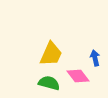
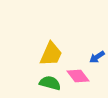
blue arrow: moved 2 px right, 1 px up; rotated 112 degrees counterclockwise
green semicircle: moved 1 px right
